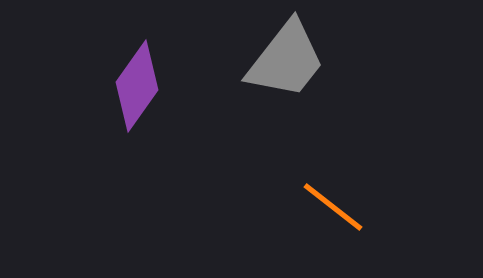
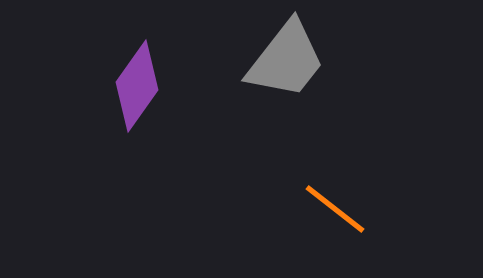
orange line: moved 2 px right, 2 px down
